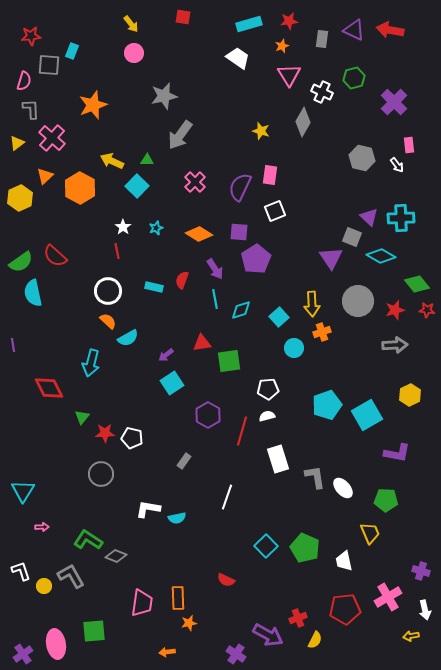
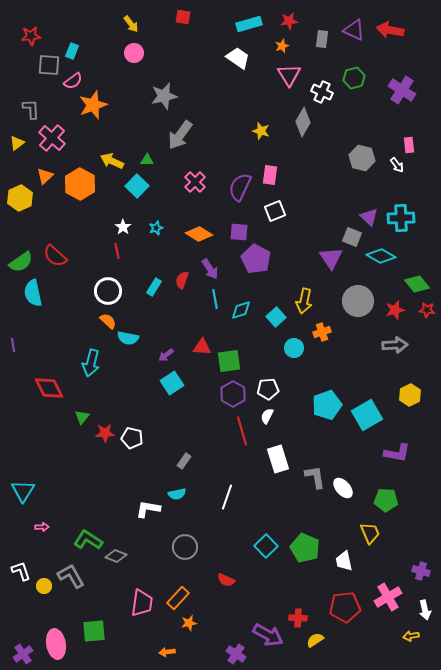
pink semicircle at (24, 81): moved 49 px right; rotated 36 degrees clockwise
purple cross at (394, 102): moved 8 px right, 12 px up; rotated 12 degrees counterclockwise
orange hexagon at (80, 188): moved 4 px up
purple pentagon at (256, 259): rotated 12 degrees counterclockwise
purple arrow at (215, 269): moved 5 px left
cyan rectangle at (154, 287): rotated 72 degrees counterclockwise
yellow arrow at (312, 304): moved 8 px left, 3 px up; rotated 15 degrees clockwise
cyan square at (279, 317): moved 3 px left
cyan semicircle at (128, 338): rotated 40 degrees clockwise
red triangle at (202, 343): moved 4 px down; rotated 12 degrees clockwise
purple hexagon at (208, 415): moved 25 px right, 21 px up
white semicircle at (267, 416): rotated 49 degrees counterclockwise
red line at (242, 431): rotated 32 degrees counterclockwise
gray circle at (101, 474): moved 84 px right, 73 px down
cyan semicircle at (177, 518): moved 24 px up
orange rectangle at (178, 598): rotated 45 degrees clockwise
red pentagon at (345, 609): moved 2 px up
red cross at (298, 618): rotated 24 degrees clockwise
yellow semicircle at (315, 640): rotated 150 degrees counterclockwise
